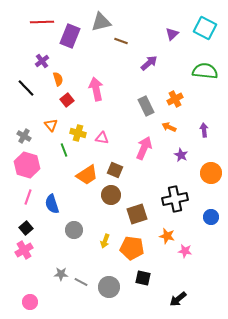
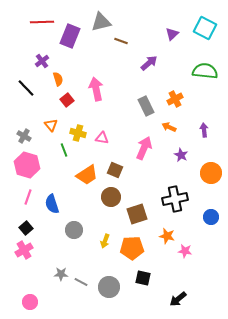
brown circle at (111, 195): moved 2 px down
orange pentagon at (132, 248): rotated 10 degrees counterclockwise
